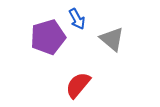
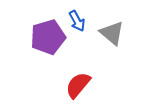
blue arrow: moved 2 px down
gray triangle: moved 6 px up
